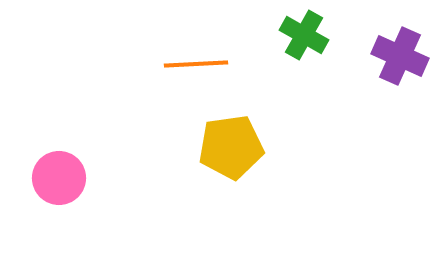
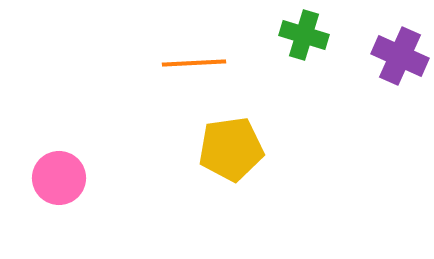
green cross: rotated 12 degrees counterclockwise
orange line: moved 2 px left, 1 px up
yellow pentagon: moved 2 px down
